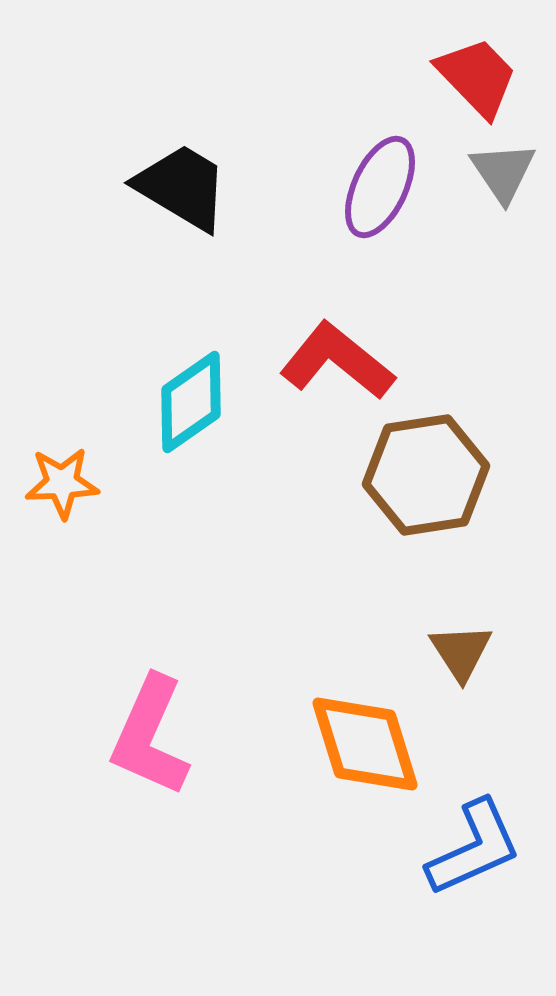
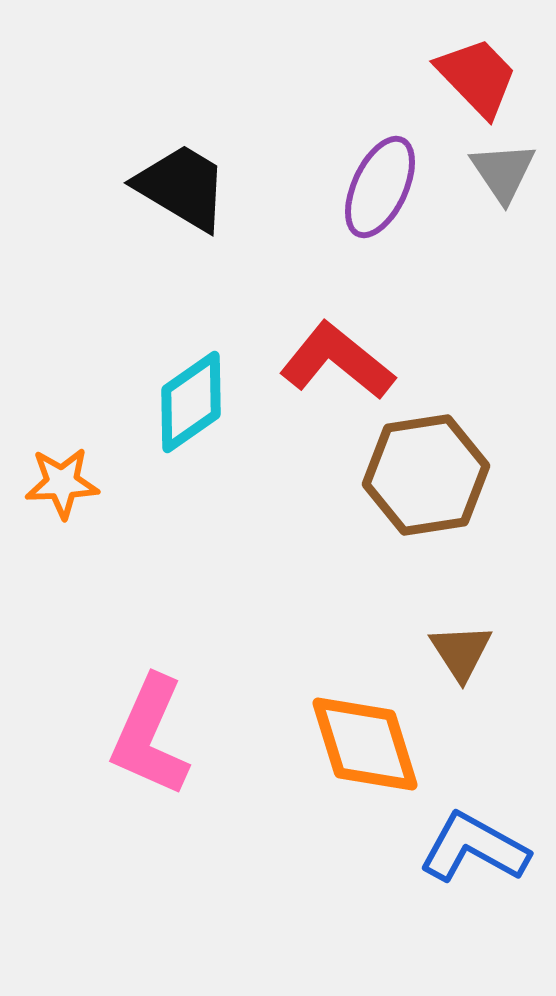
blue L-shape: rotated 127 degrees counterclockwise
